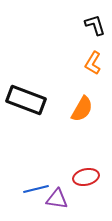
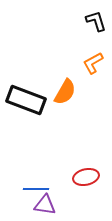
black L-shape: moved 1 px right, 4 px up
orange L-shape: rotated 30 degrees clockwise
orange semicircle: moved 17 px left, 17 px up
blue line: rotated 15 degrees clockwise
purple triangle: moved 12 px left, 6 px down
